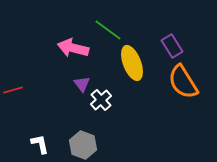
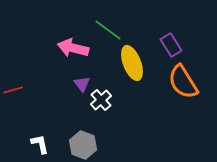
purple rectangle: moved 1 px left, 1 px up
